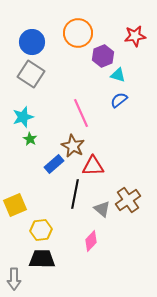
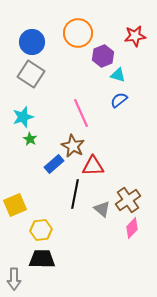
pink diamond: moved 41 px right, 13 px up
